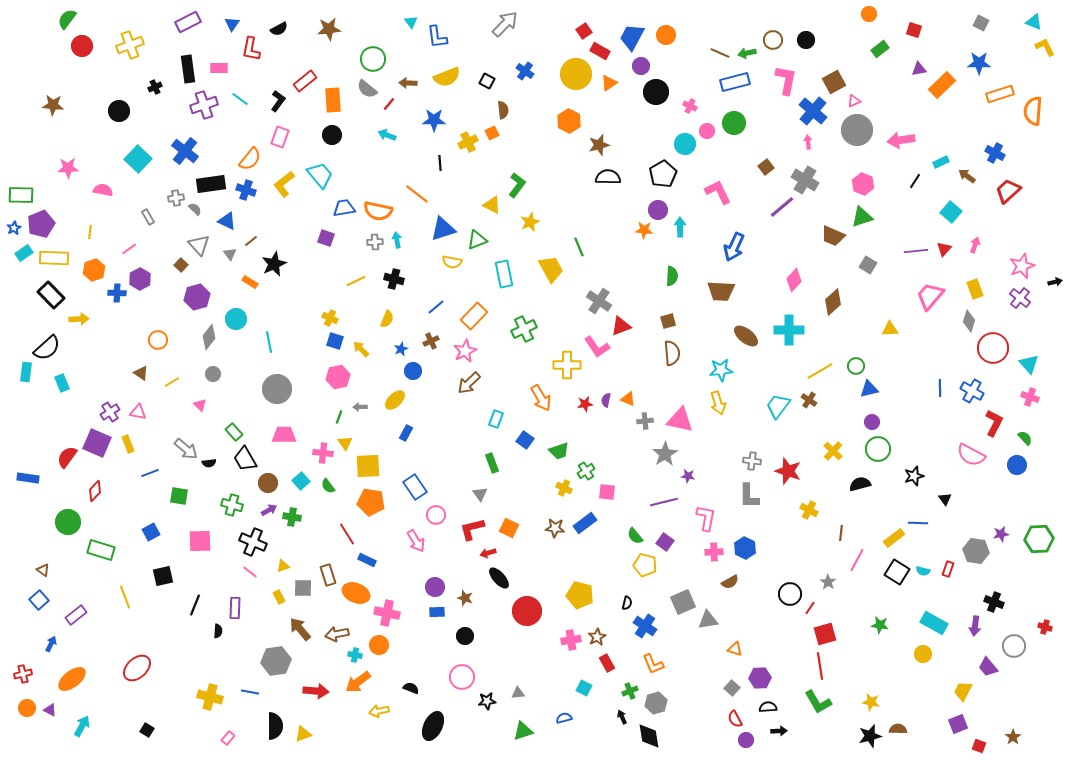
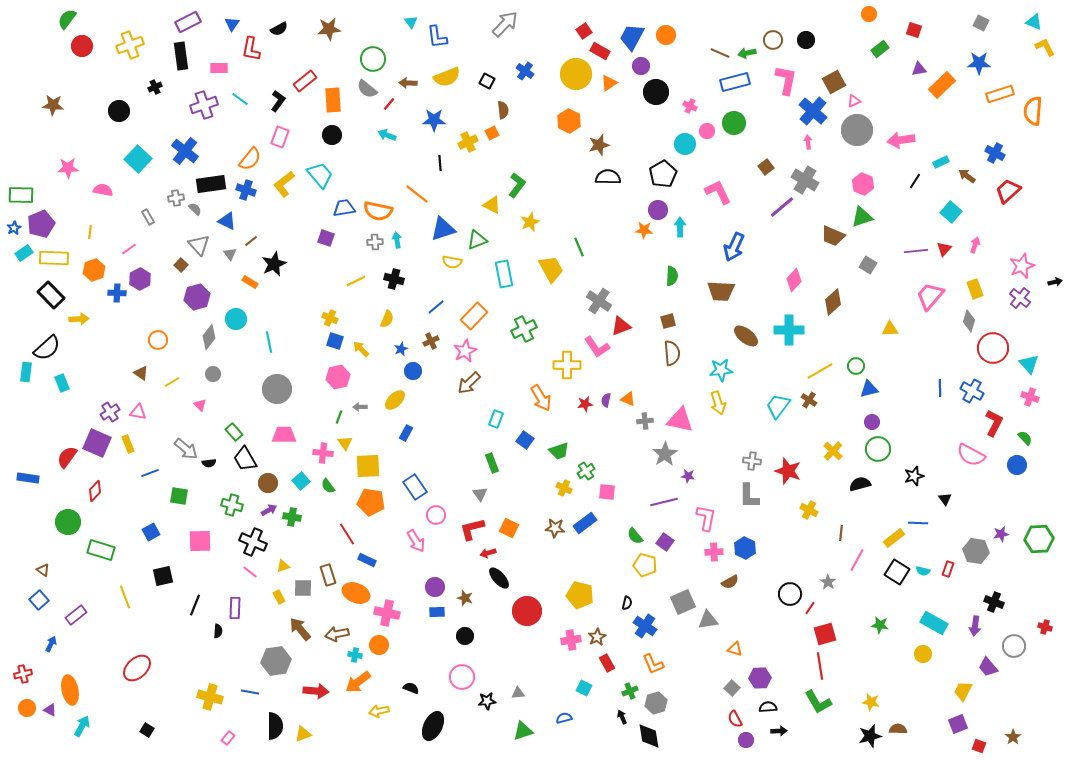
black rectangle at (188, 69): moved 7 px left, 13 px up
orange ellipse at (72, 679): moved 2 px left, 11 px down; rotated 64 degrees counterclockwise
